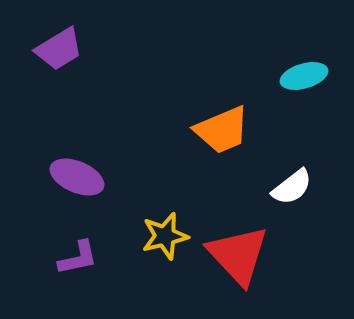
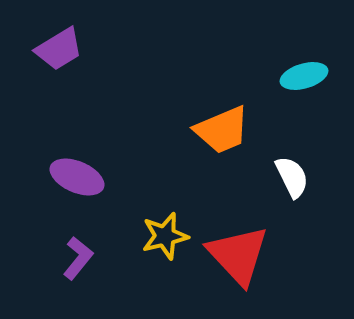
white semicircle: moved 10 px up; rotated 78 degrees counterclockwise
purple L-shape: rotated 39 degrees counterclockwise
